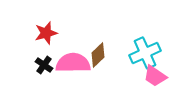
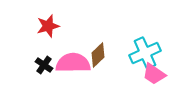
red star: moved 2 px right, 7 px up
pink trapezoid: moved 1 px left, 2 px up
